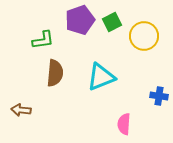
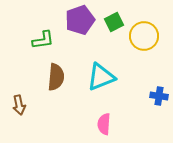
green square: moved 2 px right
brown semicircle: moved 1 px right, 4 px down
brown arrow: moved 2 px left, 5 px up; rotated 108 degrees counterclockwise
pink semicircle: moved 20 px left
